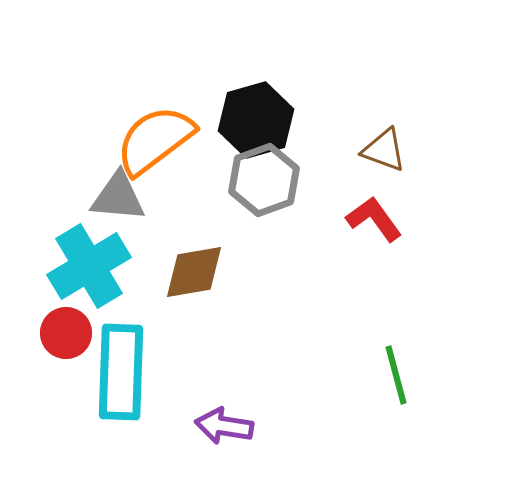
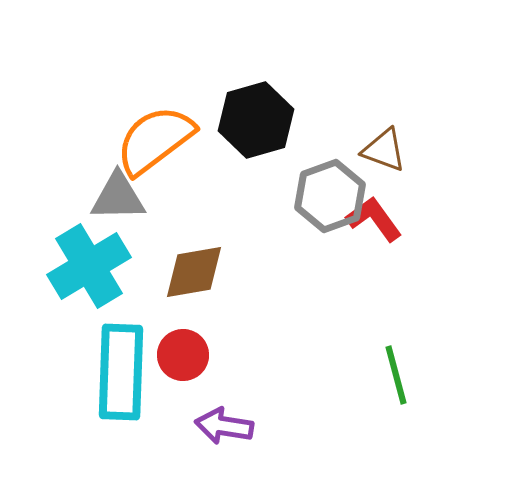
gray hexagon: moved 66 px right, 16 px down
gray triangle: rotated 6 degrees counterclockwise
red circle: moved 117 px right, 22 px down
